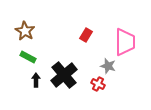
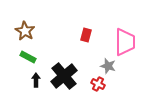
red rectangle: rotated 16 degrees counterclockwise
black cross: moved 1 px down
